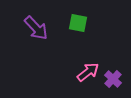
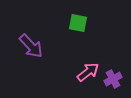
purple arrow: moved 5 px left, 18 px down
purple cross: rotated 18 degrees clockwise
